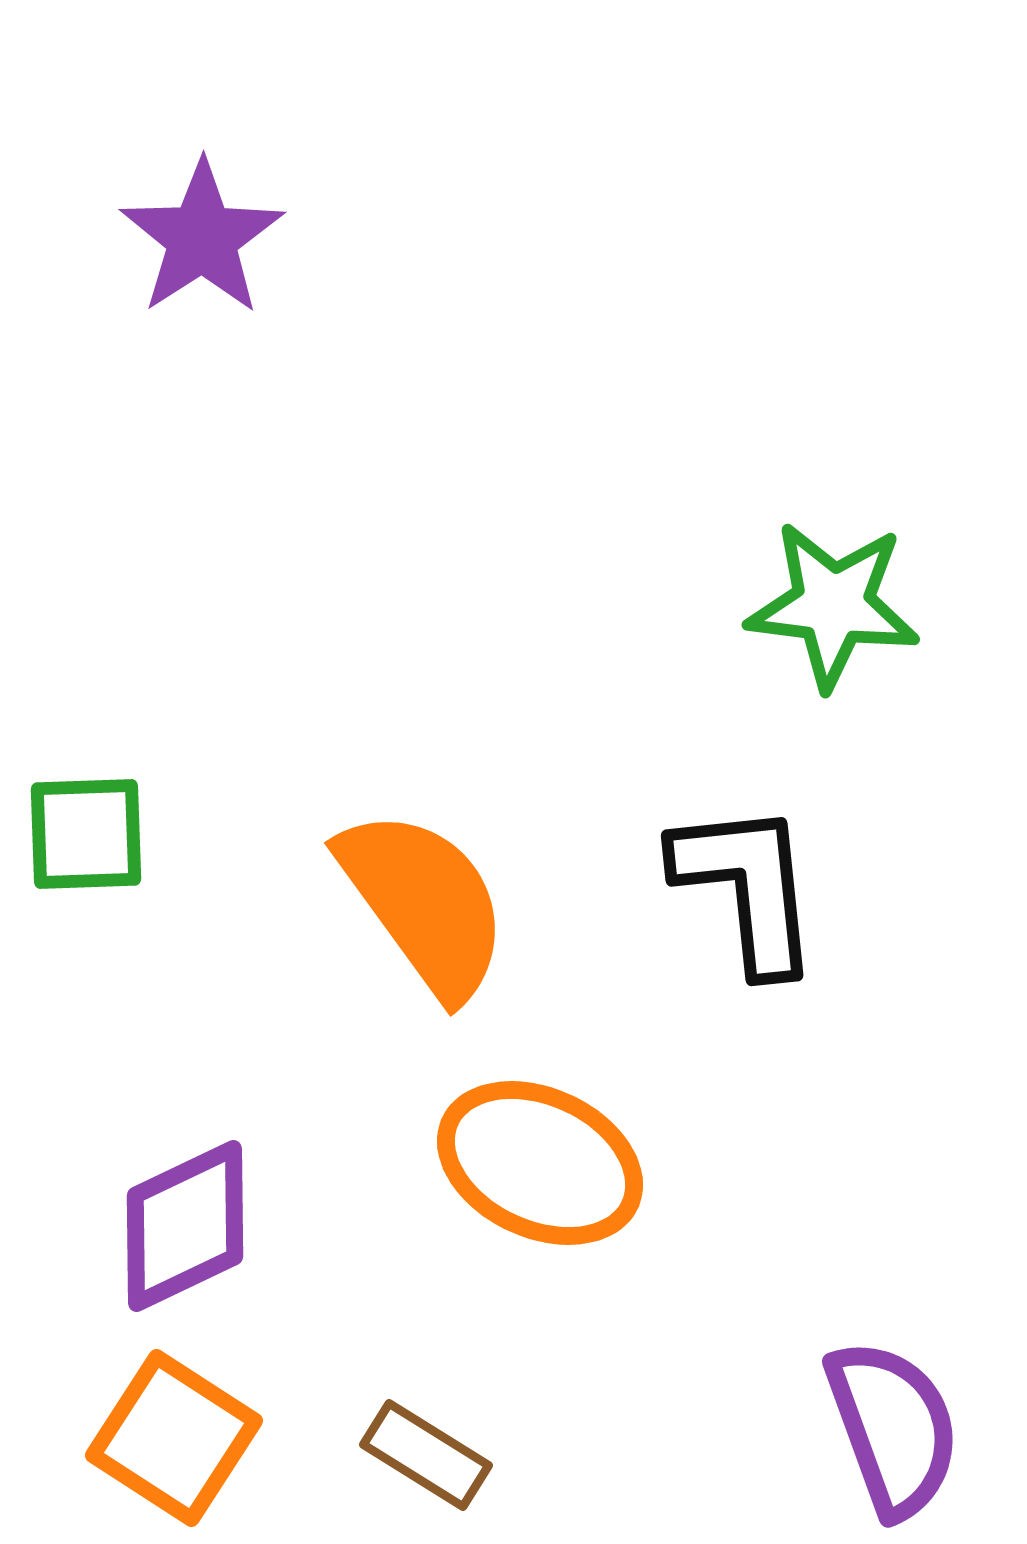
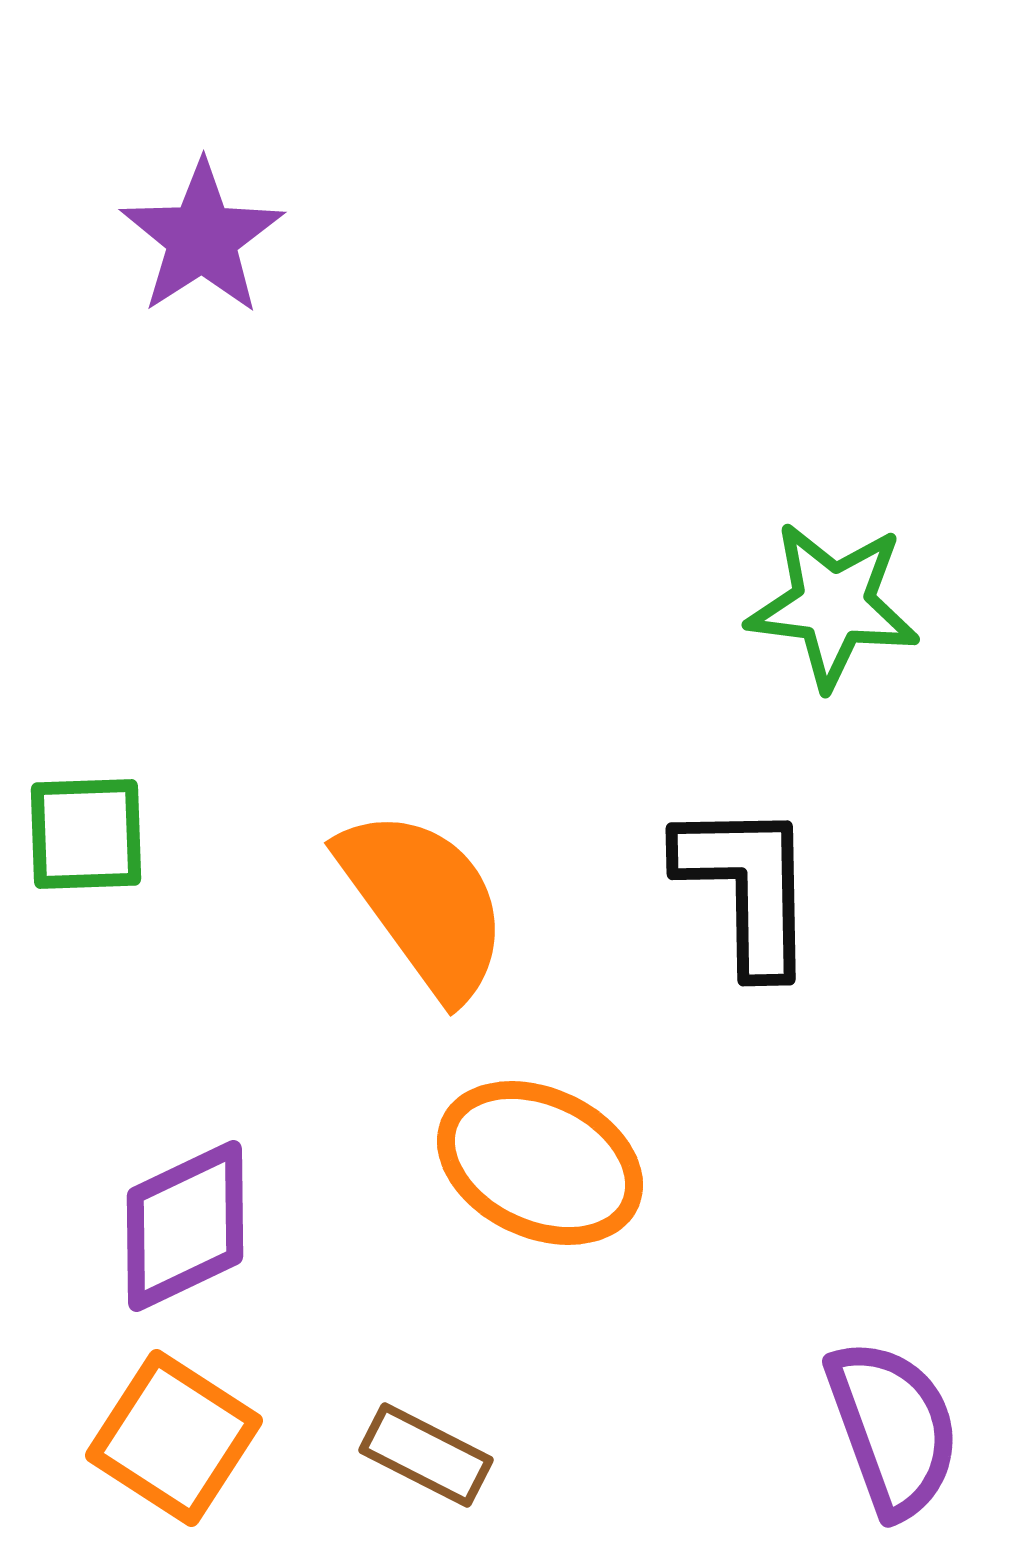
black L-shape: rotated 5 degrees clockwise
brown rectangle: rotated 5 degrees counterclockwise
